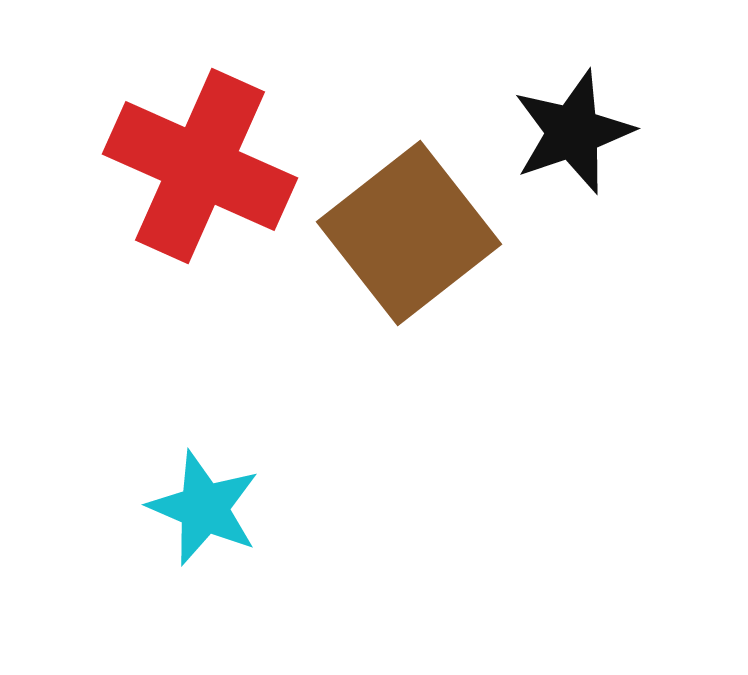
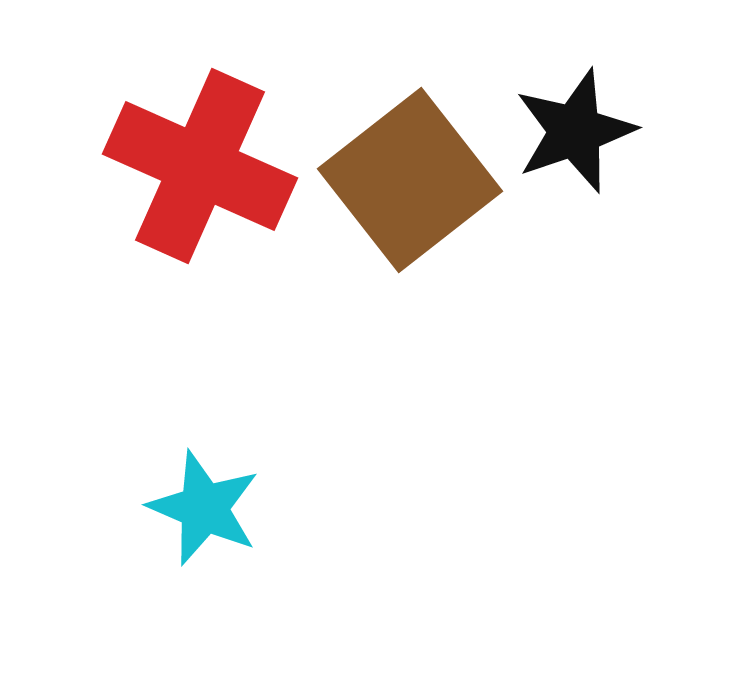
black star: moved 2 px right, 1 px up
brown square: moved 1 px right, 53 px up
